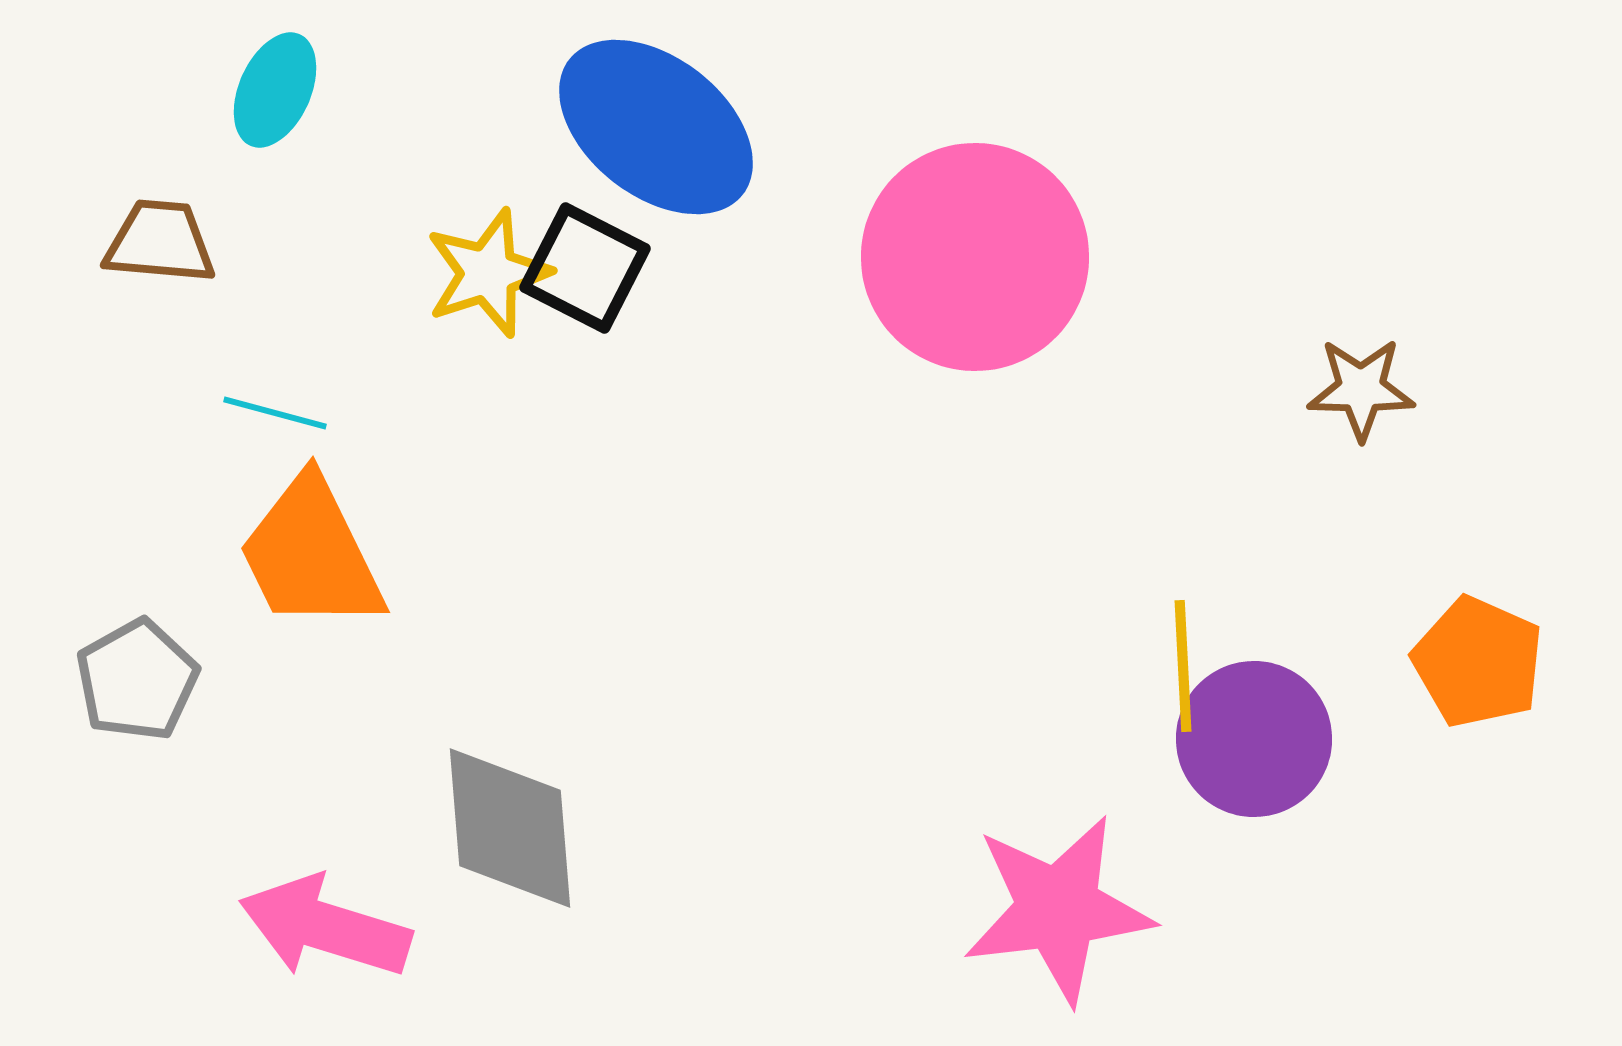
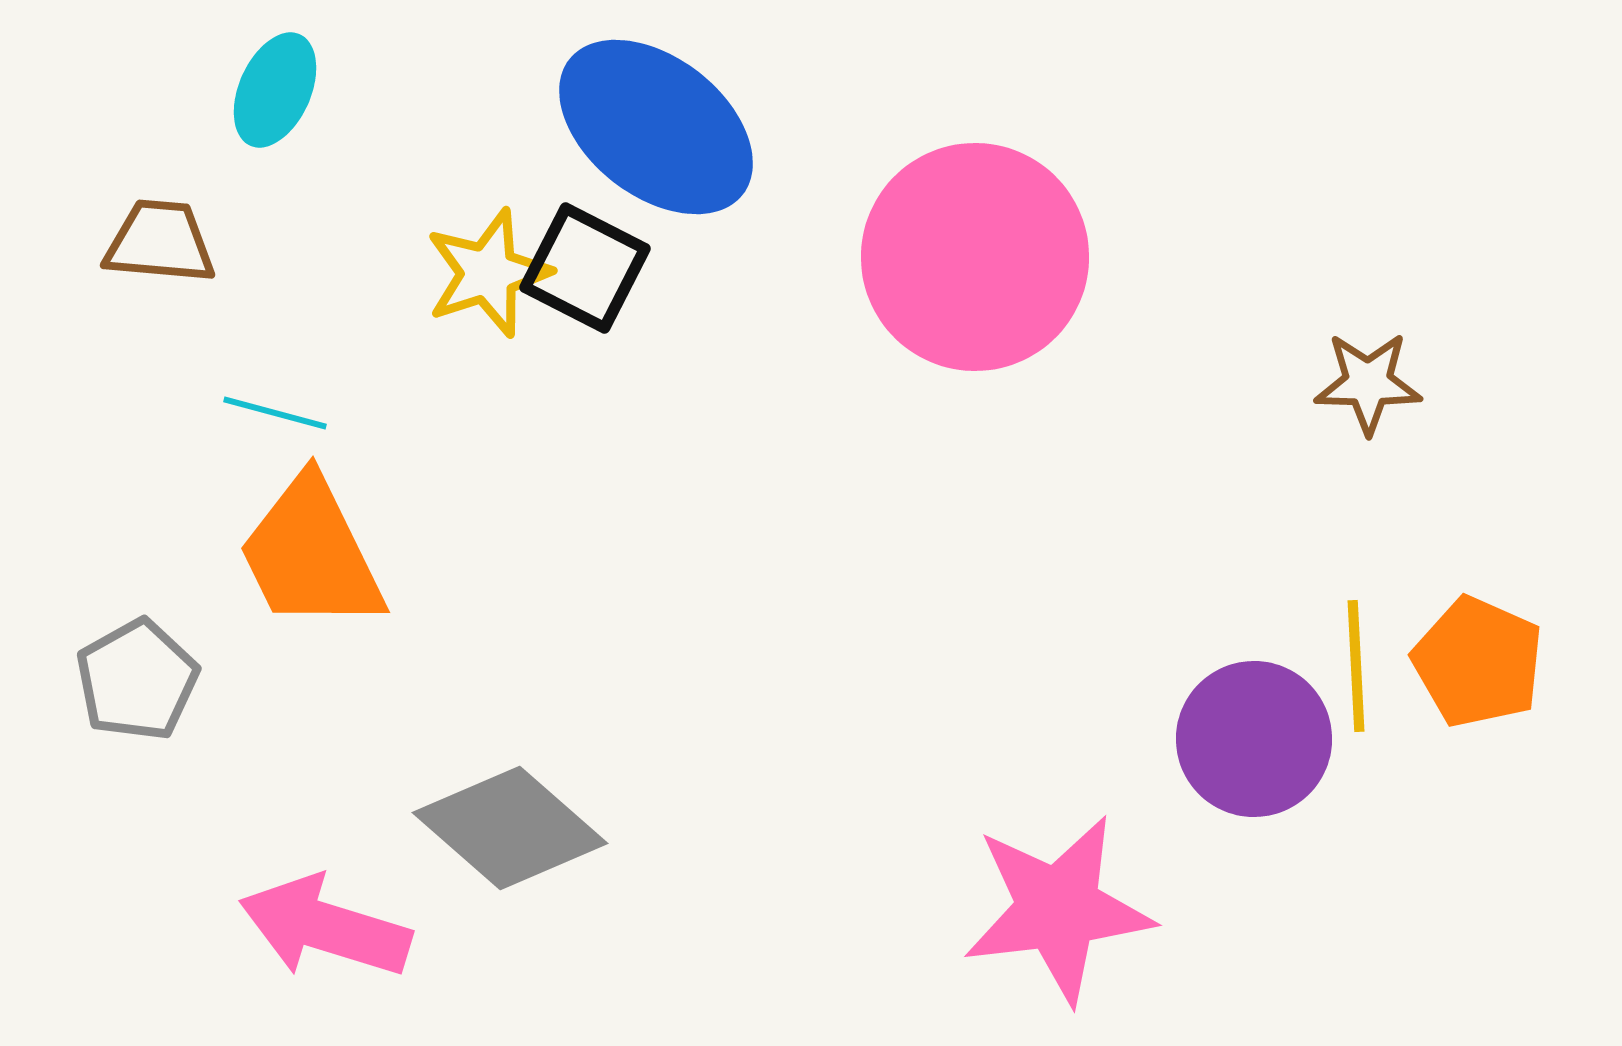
brown star: moved 7 px right, 6 px up
yellow line: moved 173 px right
gray diamond: rotated 44 degrees counterclockwise
